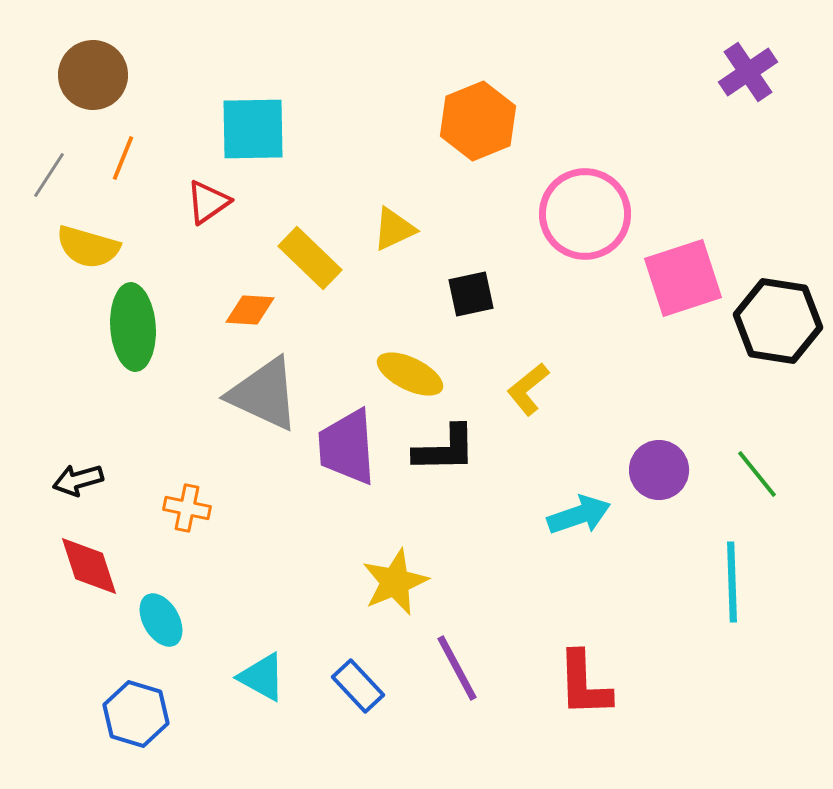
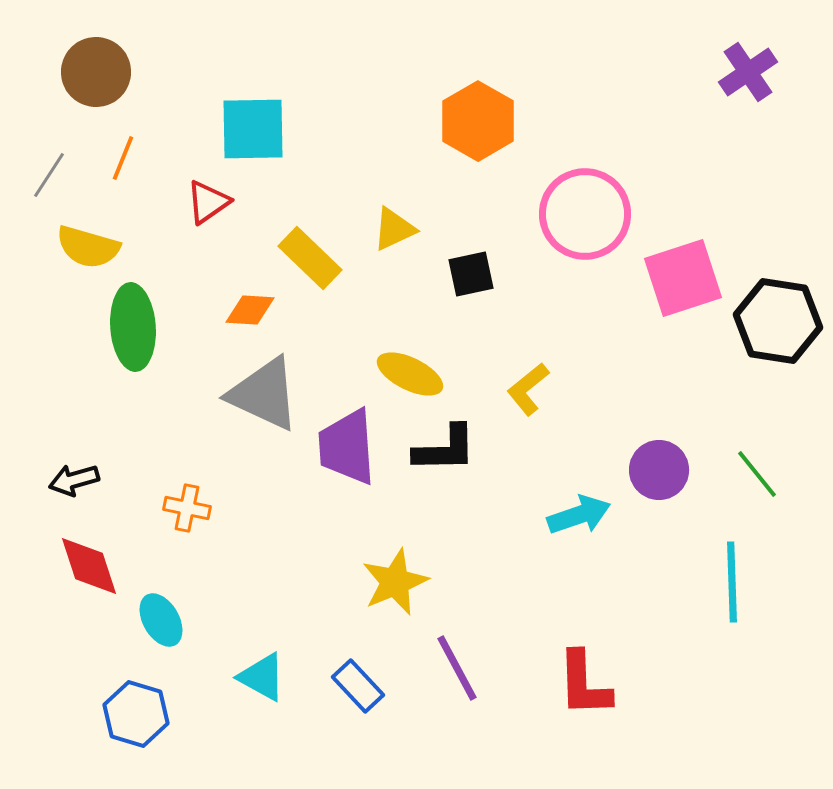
brown circle: moved 3 px right, 3 px up
orange hexagon: rotated 8 degrees counterclockwise
black square: moved 20 px up
black arrow: moved 4 px left
